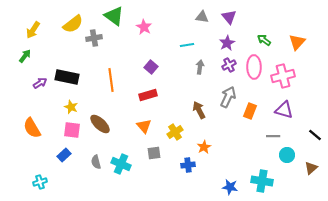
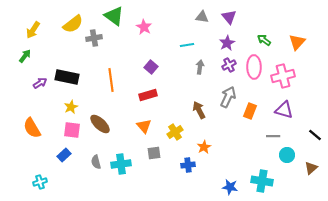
yellow star at (71, 107): rotated 24 degrees clockwise
cyan cross at (121, 164): rotated 30 degrees counterclockwise
